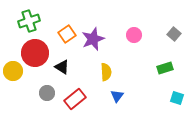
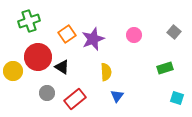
gray square: moved 2 px up
red circle: moved 3 px right, 4 px down
